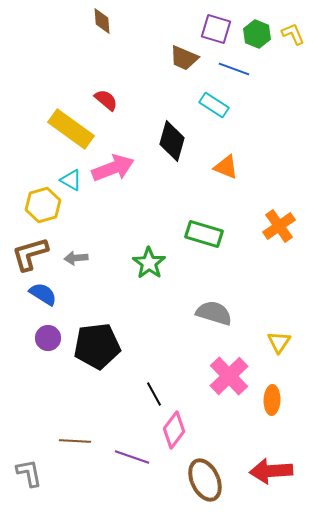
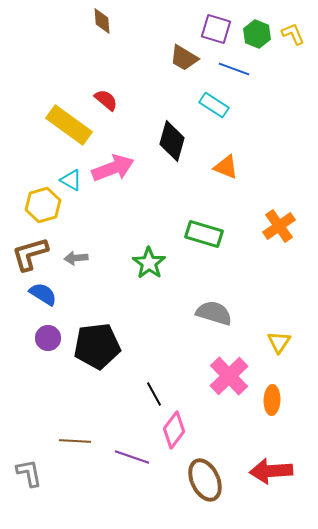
brown trapezoid: rotated 8 degrees clockwise
yellow rectangle: moved 2 px left, 4 px up
